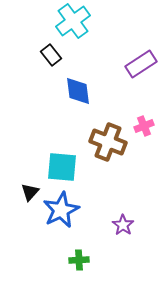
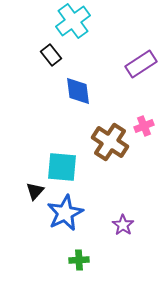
brown cross: moved 2 px right; rotated 12 degrees clockwise
black triangle: moved 5 px right, 1 px up
blue star: moved 4 px right, 3 px down
